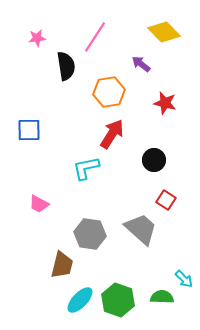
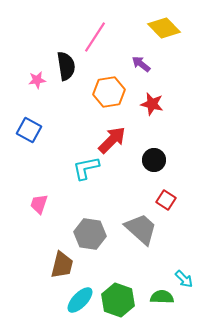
yellow diamond: moved 4 px up
pink star: moved 42 px down
red star: moved 13 px left, 1 px down
blue square: rotated 30 degrees clockwise
red arrow: moved 6 px down; rotated 12 degrees clockwise
pink trapezoid: rotated 80 degrees clockwise
